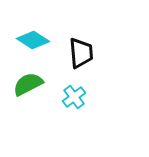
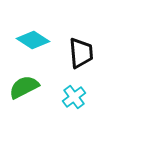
green semicircle: moved 4 px left, 3 px down
